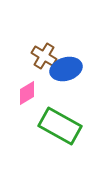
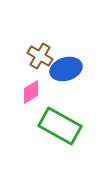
brown cross: moved 4 px left
pink diamond: moved 4 px right, 1 px up
